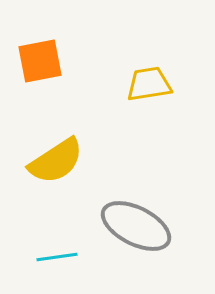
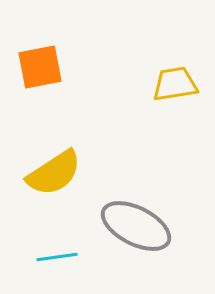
orange square: moved 6 px down
yellow trapezoid: moved 26 px right
yellow semicircle: moved 2 px left, 12 px down
